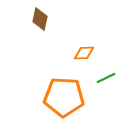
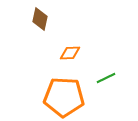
orange diamond: moved 14 px left
